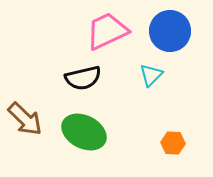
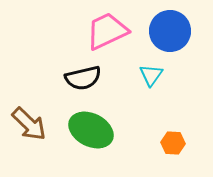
cyan triangle: rotated 10 degrees counterclockwise
brown arrow: moved 4 px right, 5 px down
green ellipse: moved 7 px right, 2 px up
